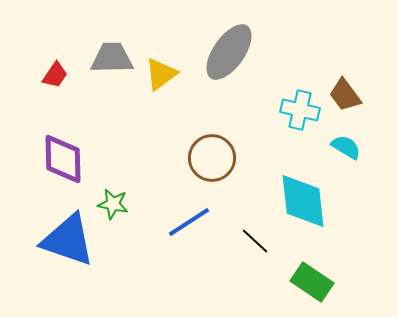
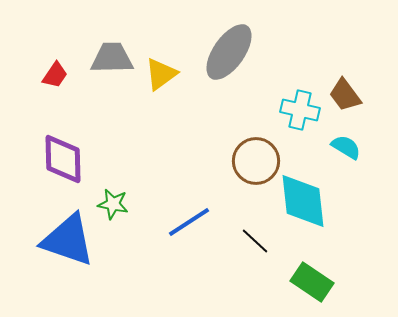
brown circle: moved 44 px right, 3 px down
